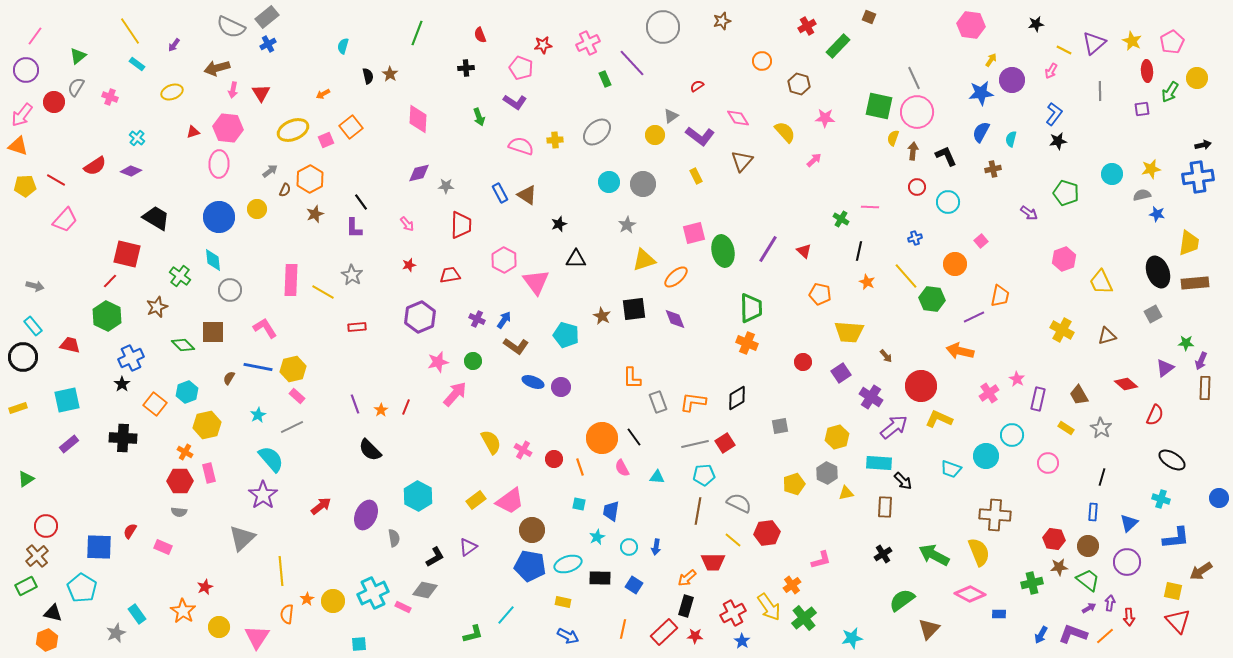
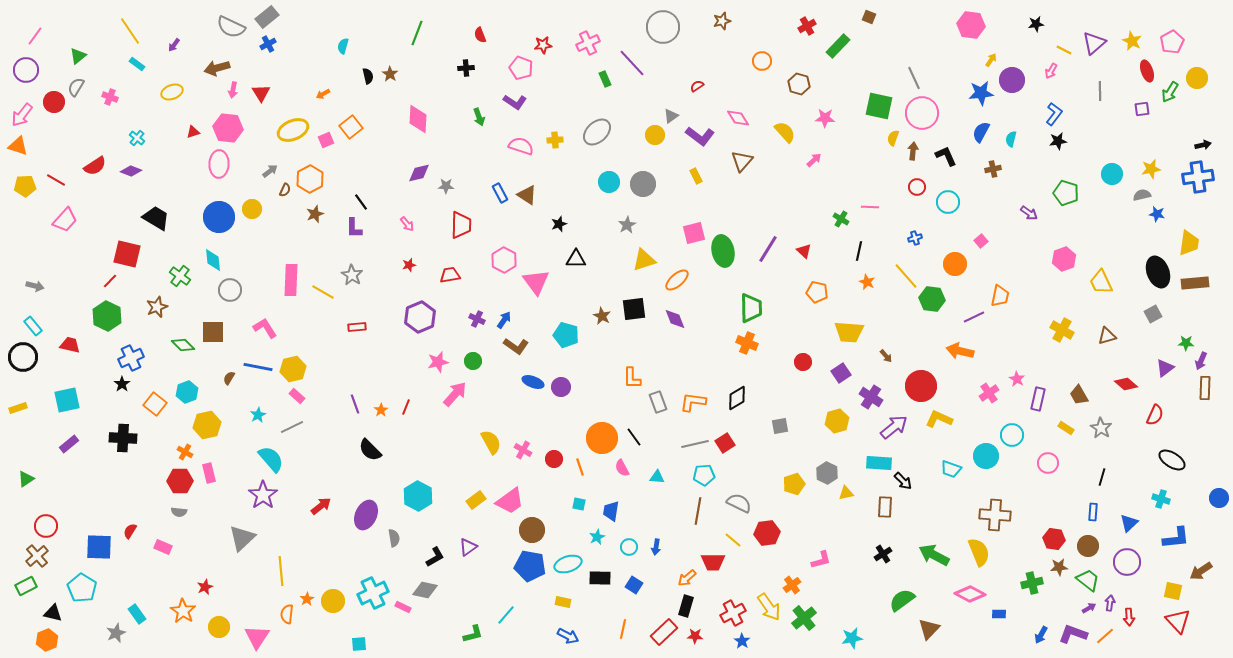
red ellipse at (1147, 71): rotated 15 degrees counterclockwise
pink circle at (917, 112): moved 5 px right, 1 px down
yellow circle at (257, 209): moved 5 px left
orange ellipse at (676, 277): moved 1 px right, 3 px down
orange pentagon at (820, 294): moved 3 px left, 2 px up
yellow hexagon at (837, 437): moved 16 px up
